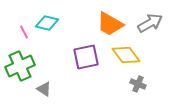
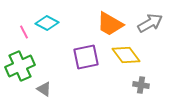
cyan diamond: rotated 15 degrees clockwise
gray cross: moved 3 px right, 1 px down; rotated 14 degrees counterclockwise
